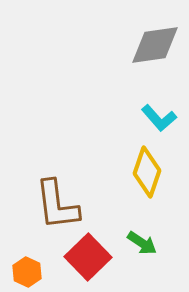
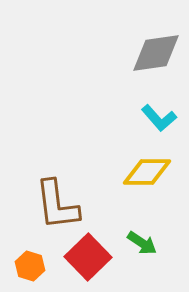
gray diamond: moved 1 px right, 8 px down
yellow diamond: rotated 72 degrees clockwise
orange hexagon: moved 3 px right, 6 px up; rotated 8 degrees counterclockwise
